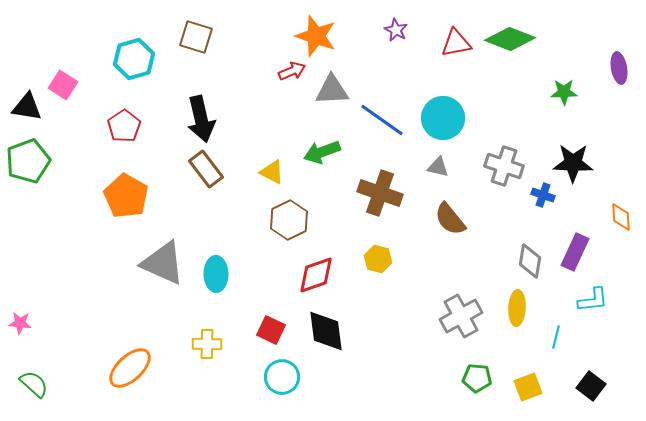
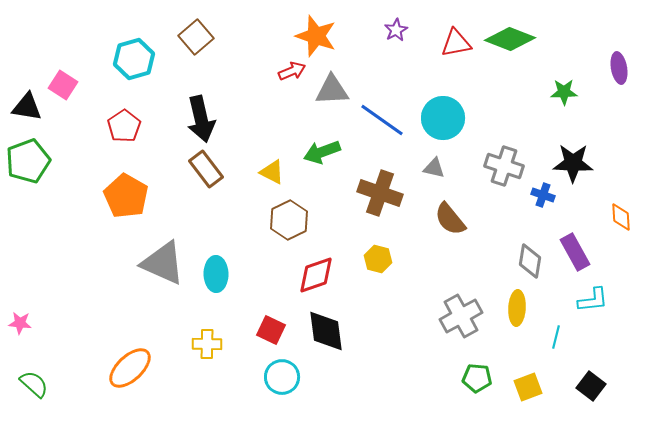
purple star at (396, 30): rotated 15 degrees clockwise
brown square at (196, 37): rotated 32 degrees clockwise
gray triangle at (438, 167): moved 4 px left, 1 px down
purple rectangle at (575, 252): rotated 54 degrees counterclockwise
